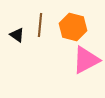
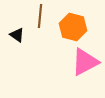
brown line: moved 9 px up
pink triangle: moved 1 px left, 2 px down
